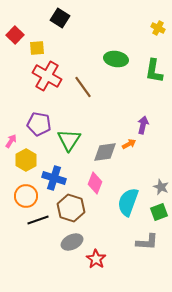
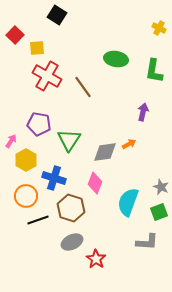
black square: moved 3 px left, 3 px up
yellow cross: moved 1 px right
purple arrow: moved 13 px up
